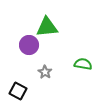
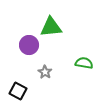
green triangle: moved 4 px right
green semicircle: moved 1 px right, 1 px up
